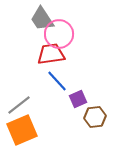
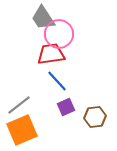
gray trapezoid: moved 1 px right, 1 px up
purple square: moved 12 px left, 8 px down
